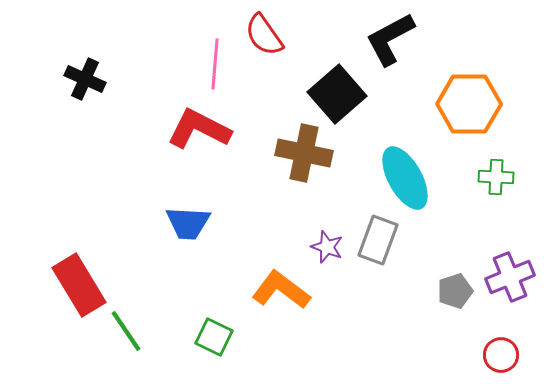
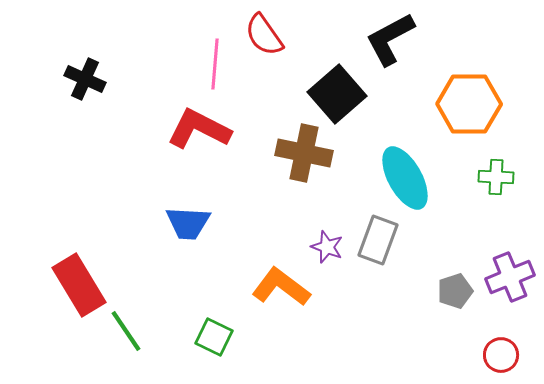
orange L-shape: moved 3 px up
